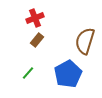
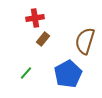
red cross: rotated 12 degrees clockwise
brown rectangle: moved 6 px right, 1 px up
green line: moved 2 px left
